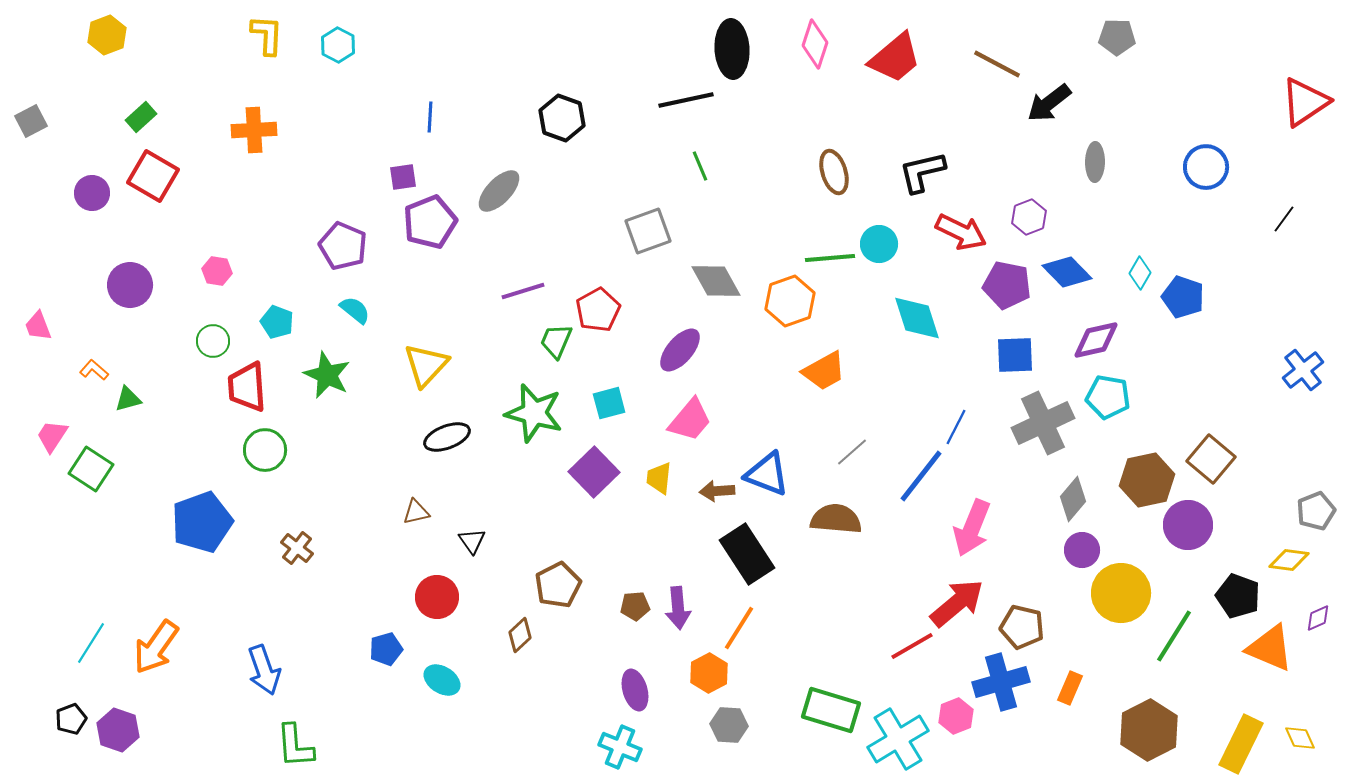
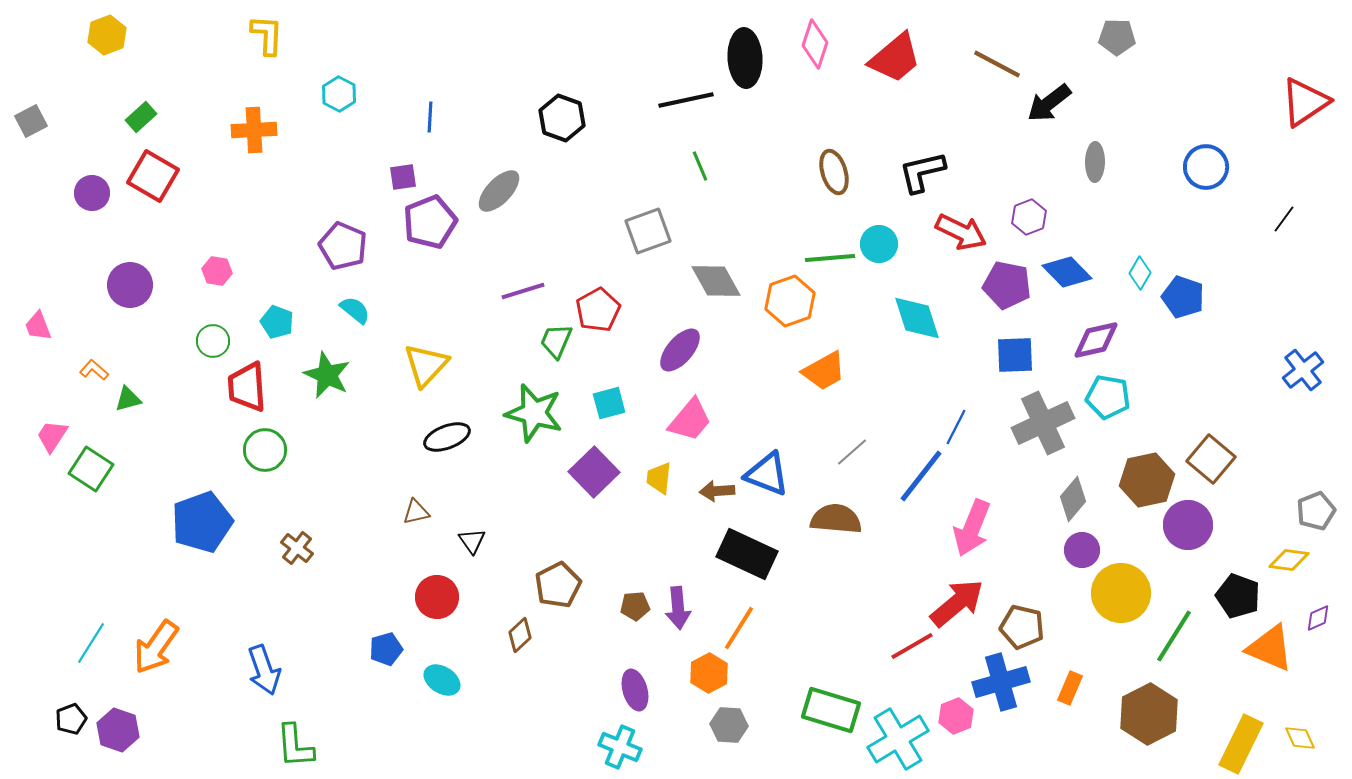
cyan hexagon at (338, 45): moved 1 px right, 49 px down
black ellipse at (732, 49): moved 13 px right, 9 px down
black rectangle at (747, 554): rotated 32 degrees counterclockwise
brown hexagon at (1149, 730): moved 16 px up
